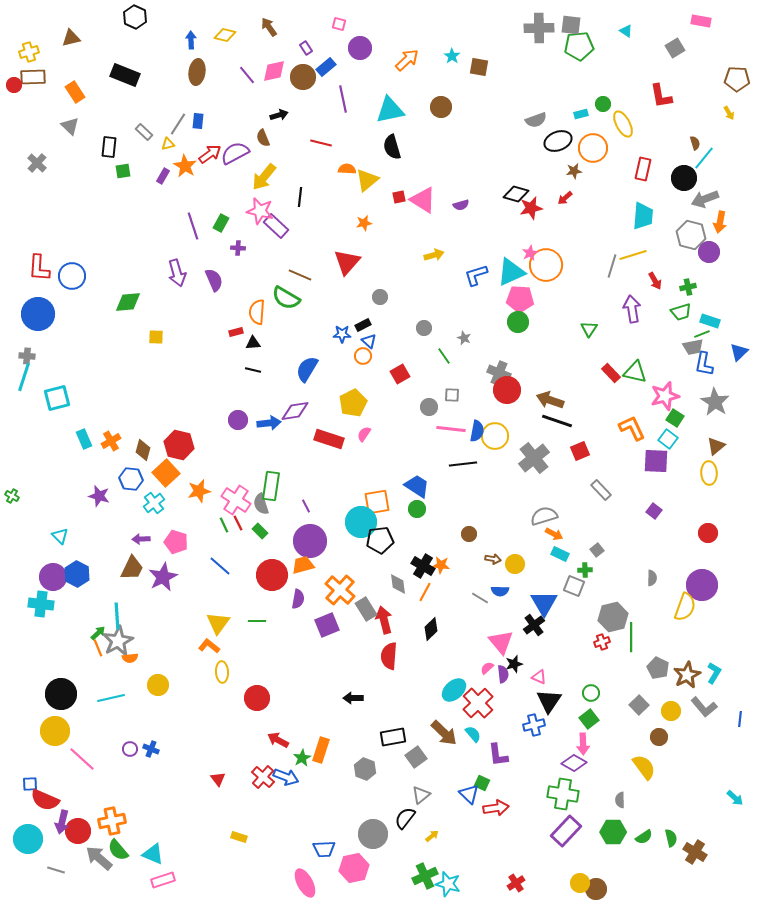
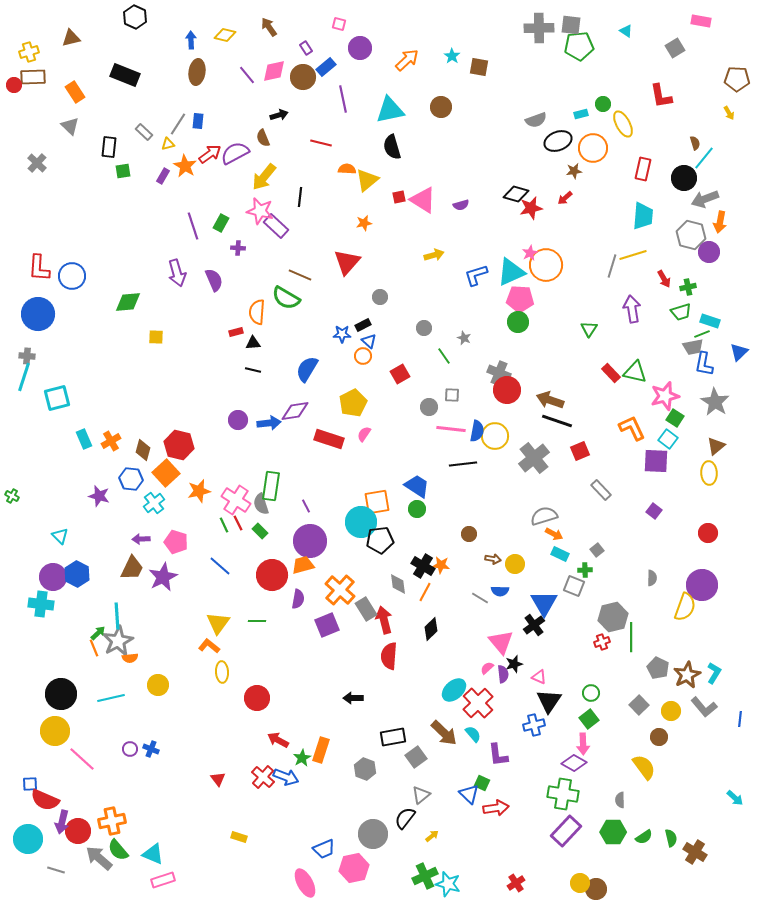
red arrow at (655, 281): moved 9 px right, 2 px up
orange line at (98, 648): moved 4 px left
blue trapezoid at (324, 849): rotated 20 degrees counterclockwise
